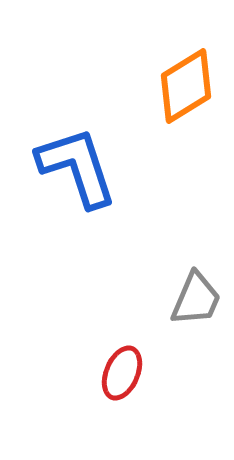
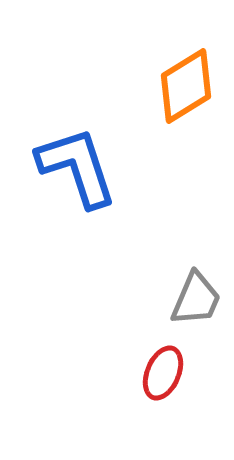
red ellipse: moved 41 px right
